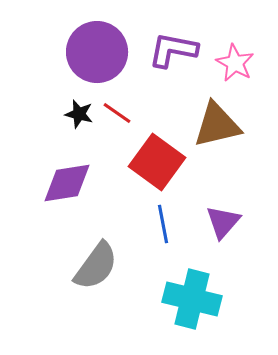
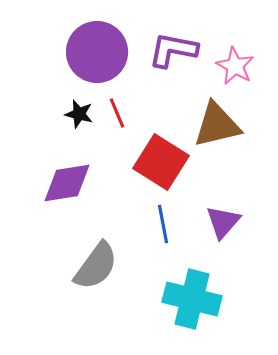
pink star: moved 3 px down
red line: rotated 32 degrees clockwise
red square: moved 4 px right; rotated 4 degrees counterclockwise
